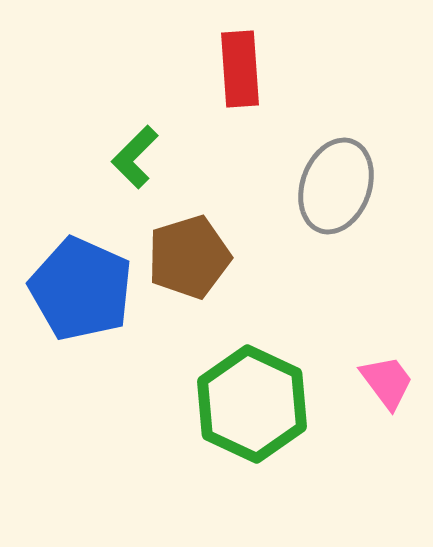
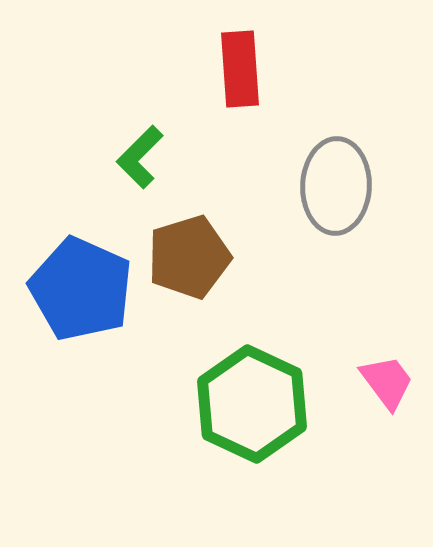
green L-shape: moved 5 px right
gray ellipse: rotated 18 degrees counterclockwise
